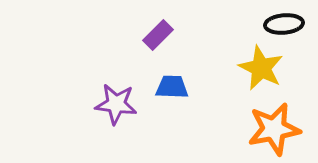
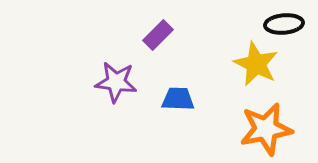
yellow star: moved 5 px left, 4 px up
blue trapezoid: moved 6 px right, 12 px down
purple star: moved 22 px up
orange star: moved 8 px left
